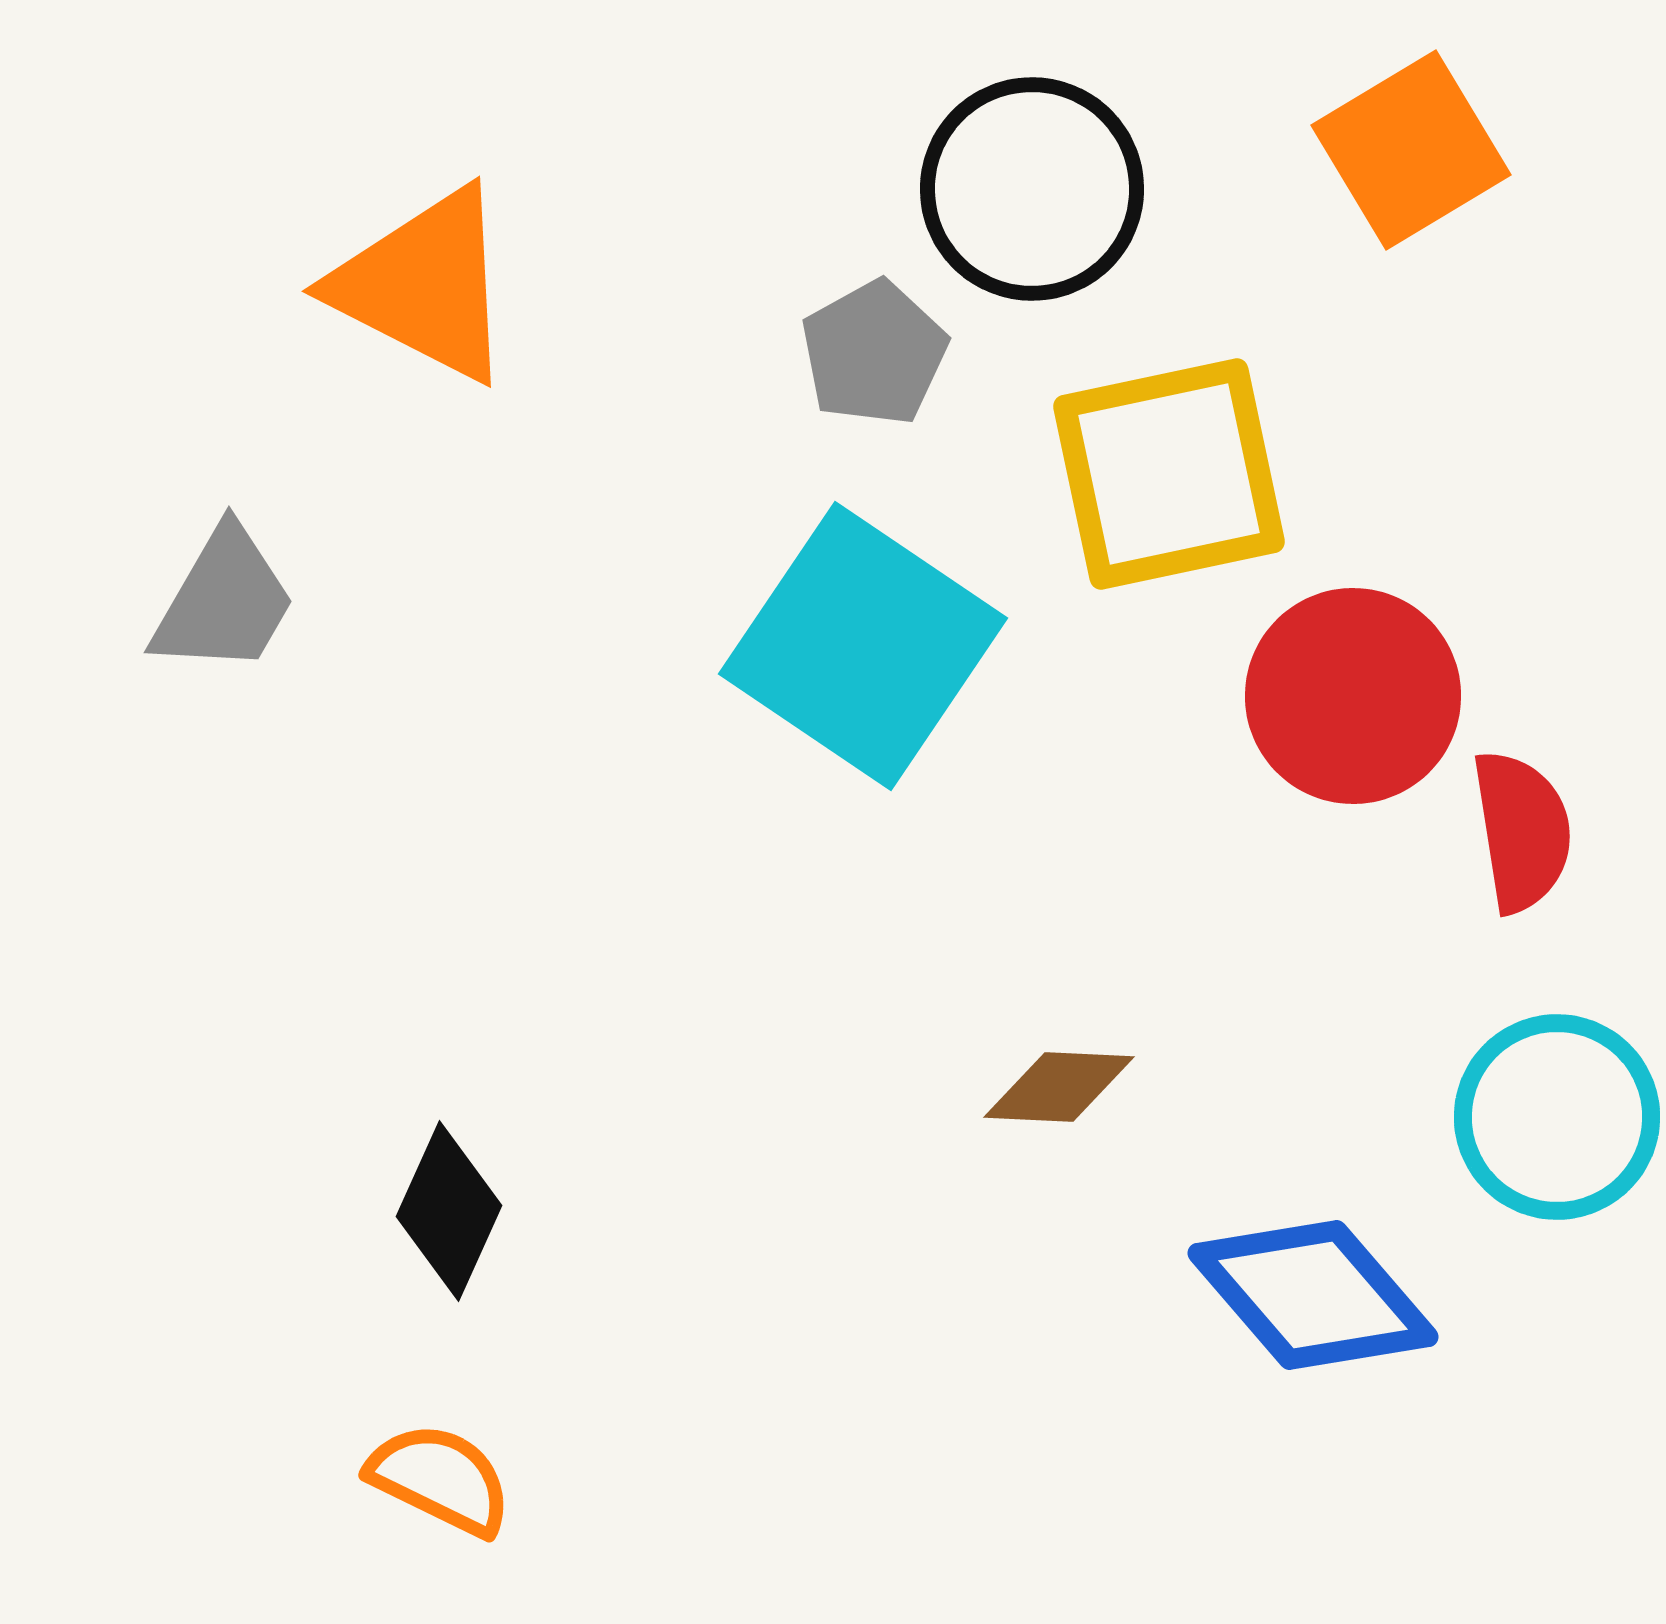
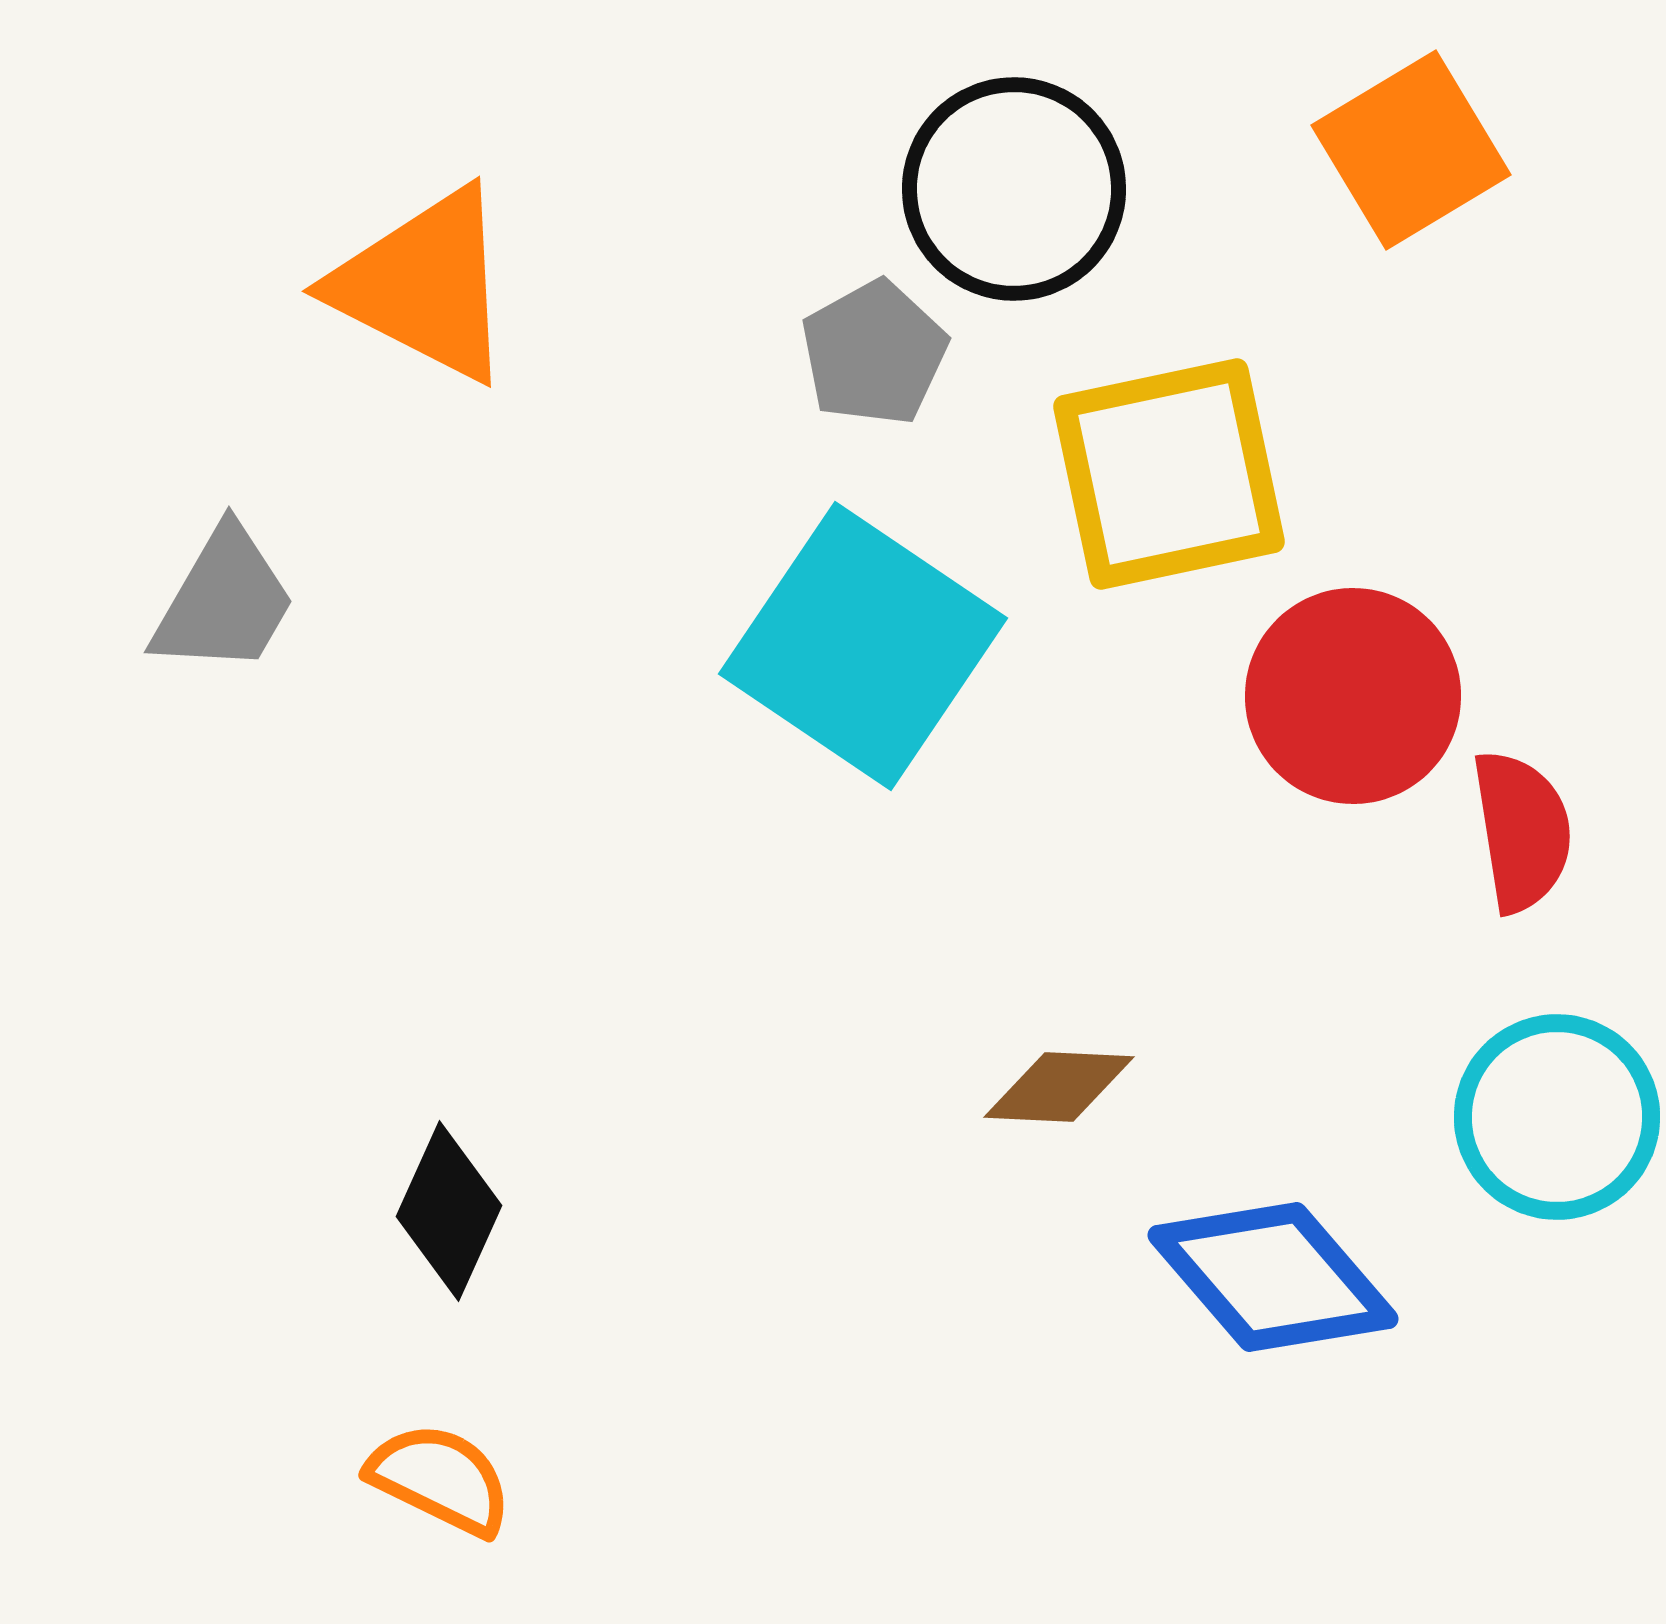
black circle: moved 18 px left
blue diamond: moved 40 px left, 18 px up
